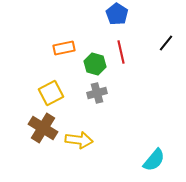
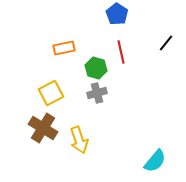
green hexagon: moved 1 px right, 4 px down
yellow arrow: rotated 64 degrees clockwise
cyan semicircle: moved 1 px right, 1 px down
